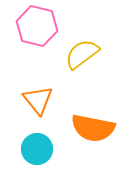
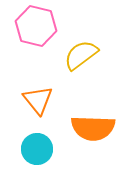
pink hexagon: moved 1 px left
yellow semicircle: moved 1 px left, 1 px down
orange semicircle: rotated 9 degrees counterclockwise
